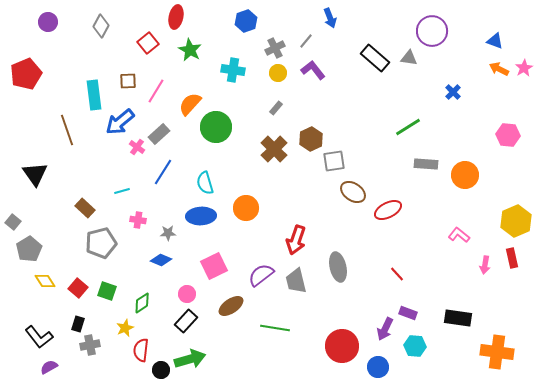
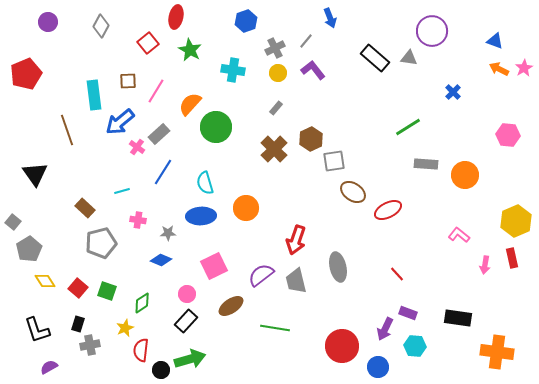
black L-shape at (39, 337): moved 2 px left, 7 px up; rotated 20 degrees clockwise
